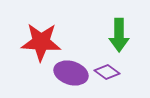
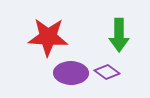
red star: moved 7 px right, 5 px up
purple ellipse: rotated 16 degrees counterclockwise
